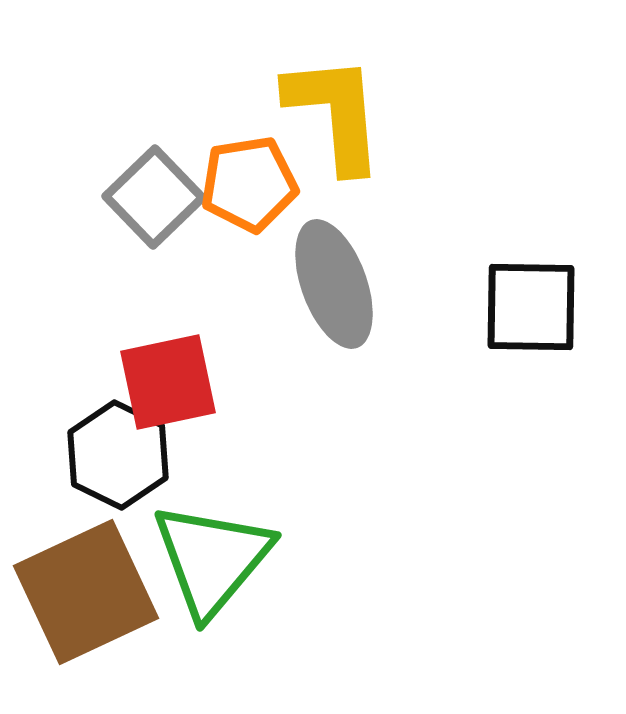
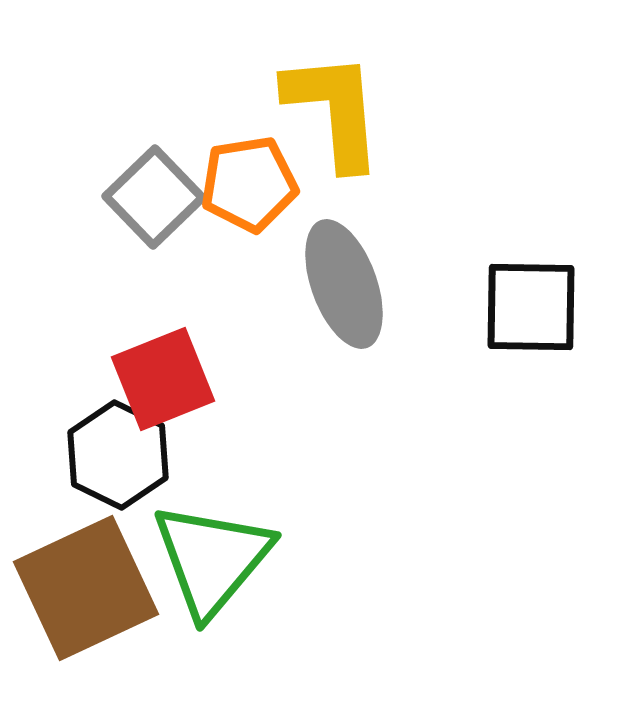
yellow L-shape: moved 1 px left, 3 px up
gray ellipse: moved 10 px right
red square: moved 5 px left, 3 px up; rotated 10 degrees counterclockwise
brown square: moved 4 px up
